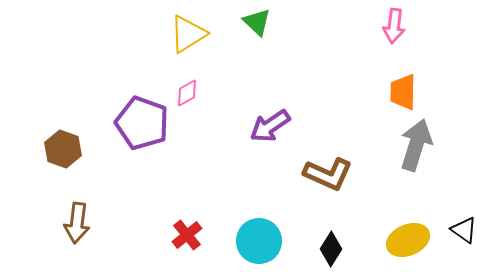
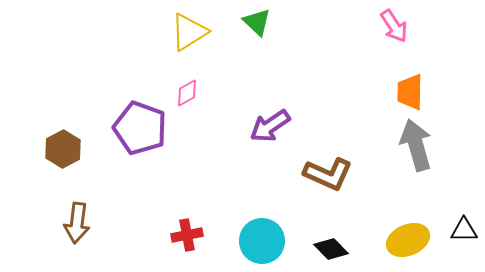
pink arrow: rotated 40 degrees counterclockwise
yellow triangle: moved 1 px right, 2 px up
orange trapezoid: moved 7 px right
purple pentagon: moved 2 px left, 5 px down
gray arrow: rotated 33 degrees counterclockwise
brown hexagon: rotated 12 degrees clockwise
black triangle: rotated 36 degrees counterclockwise
red cross: rotated 28 degrees clockwise
cyan circle: moved 3 px right
black diamond: rotated 76 degrees counterclockwise
